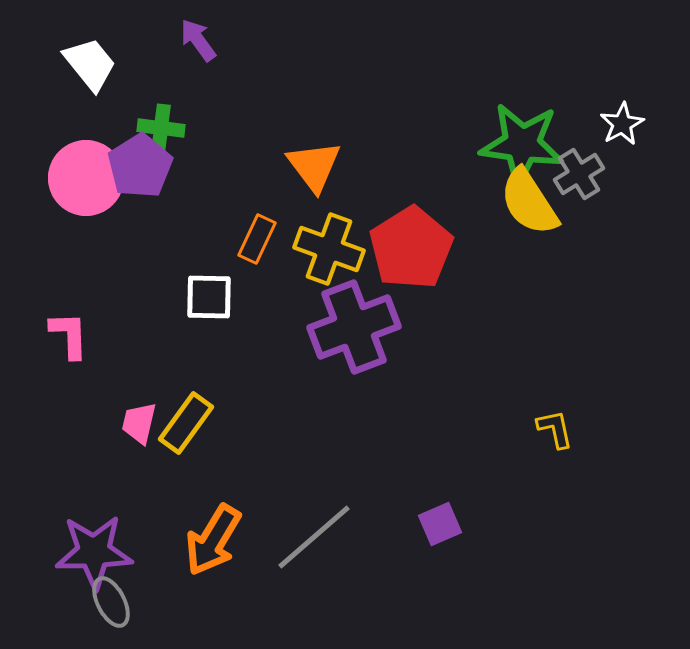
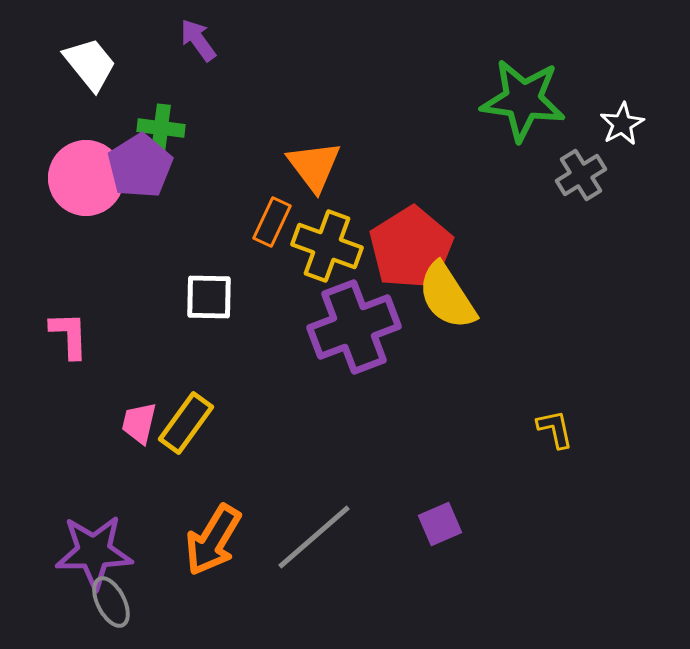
green star: moved 1 px right, 44 px up
gray cross: moved 2 px right, 1 px down
yellow semicircle: moved 82 px left, 94 px down
orange rectangle: moved 15 px right, 17 px up
yellow cross: moved 2 px left, 3 px up
